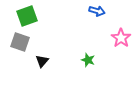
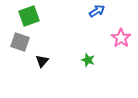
blue arrow: rotated 49 degrees counterclockwise
green square: moved 2 px right
